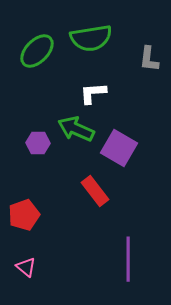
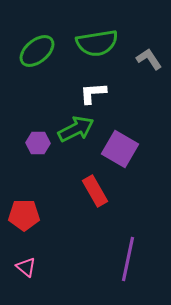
green semicircle: moved 6 px right, 5 px down
green ellipse: rotated 6 degrees clockwise
gray L-shape: rotated 140 degrees clockwise
green arrow: rotated 129 degrees clockwise
purple square: moved 1 px right, 1 px down
red rectangle: rotated 8 degrees clockwise
red pentagon: rotated 20 degrees clockwise
purple line: rotated 12 degrees clockwise
